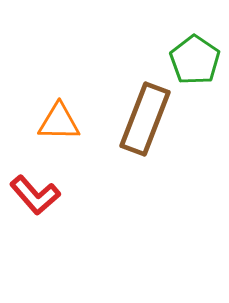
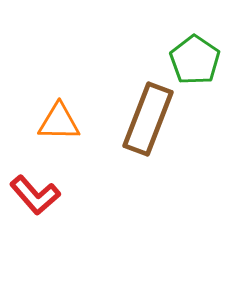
brown rectangle: moved 3 px right
